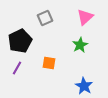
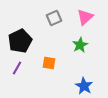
gray square: moved 9 px right
